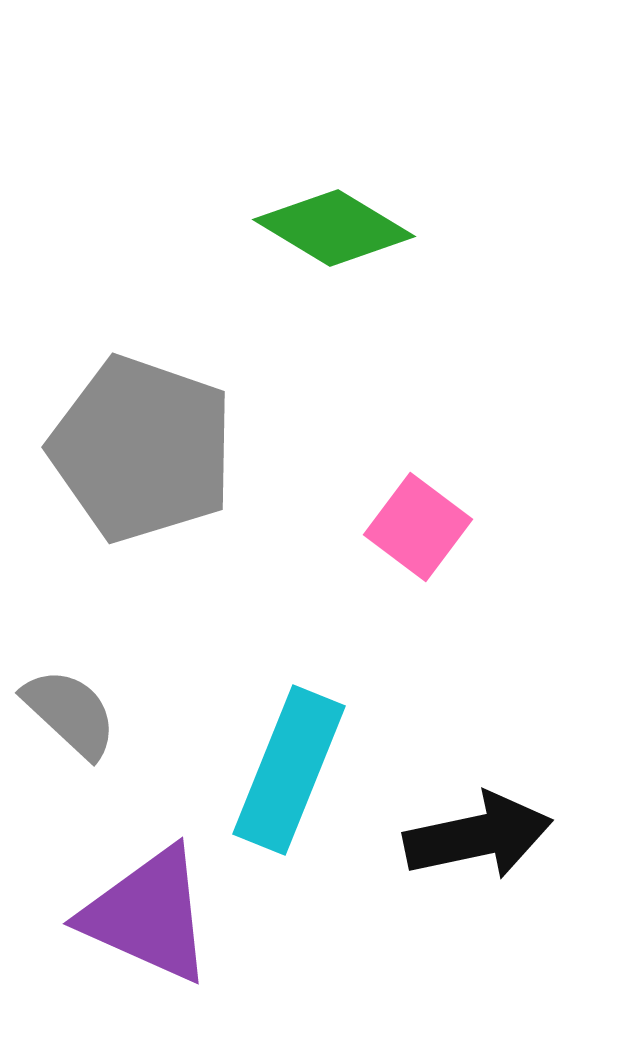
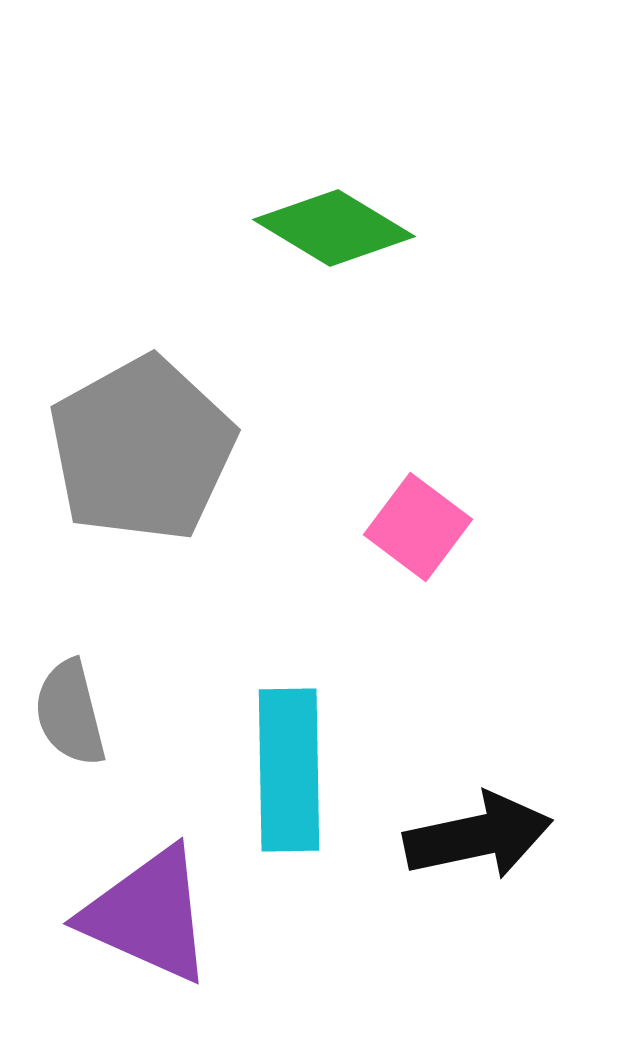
gray pentagon: rotated 24 degrees clockwise
gray semicircle: rotated 147 degrees counterclockwise
cyan rectangle: rotated 23 degrees counterclockwise
